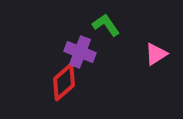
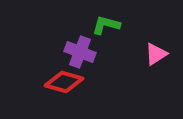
green L-shape: rotated 40 degrees counterclockwise
red diamond: rotated 57 degrees clockwise
